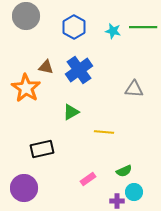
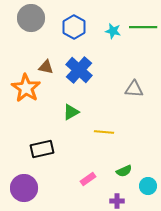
gray circle: moved 5 px right, 2 px down
blue cross: rotated 12 degrees counterclockwise
cyan circle: moved 14 px right, 6 px up
